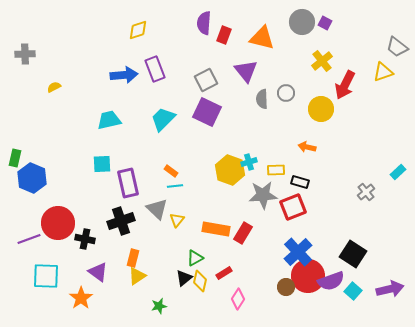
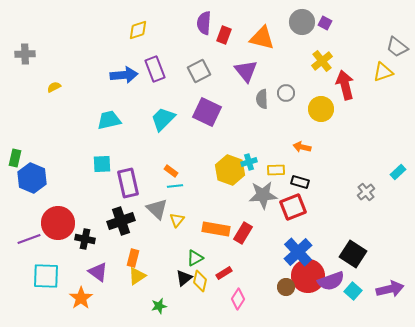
gray square at (206, 80): moved 7 px left, 9 px up
red arrow at (345, 85): rotated 140 degrees clockwise
orange arrow at (307, 147): moved 5 px left
